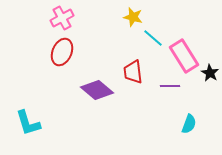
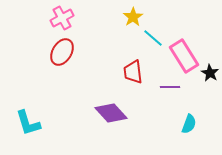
yellow star: rotated 24 degrees clockwise
red ellipse: rotated 8 degrees clockwise
purple line: moved 1 px down
purple diamond: moved 14 px right, 23 px down; rotated 8 degrees clockwise
